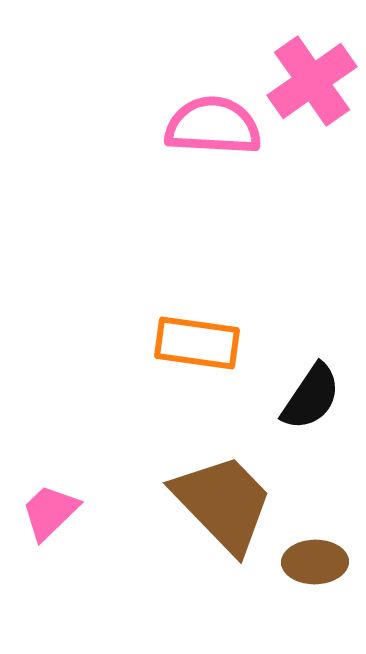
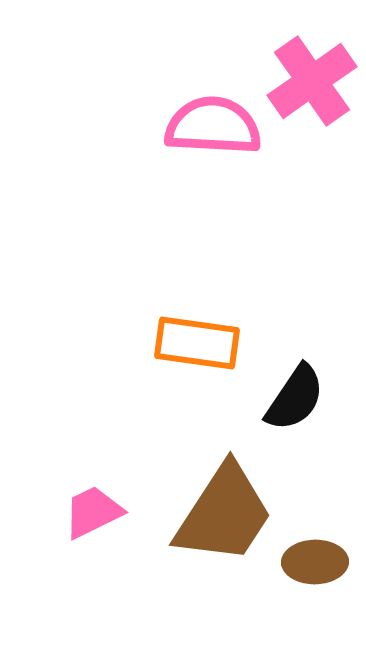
black semicircle: moved 16 px left, 1 px down
brown trapezoid: moved 1 px right, 11 px down; rotated 77 degrees clockwise
pink trapezoid: moved 43 px right; rotated 18 degrees clockwise
